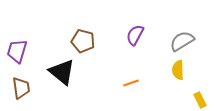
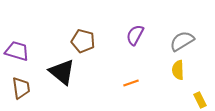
purple trapezoid: rotated 90 degrees clockwise
